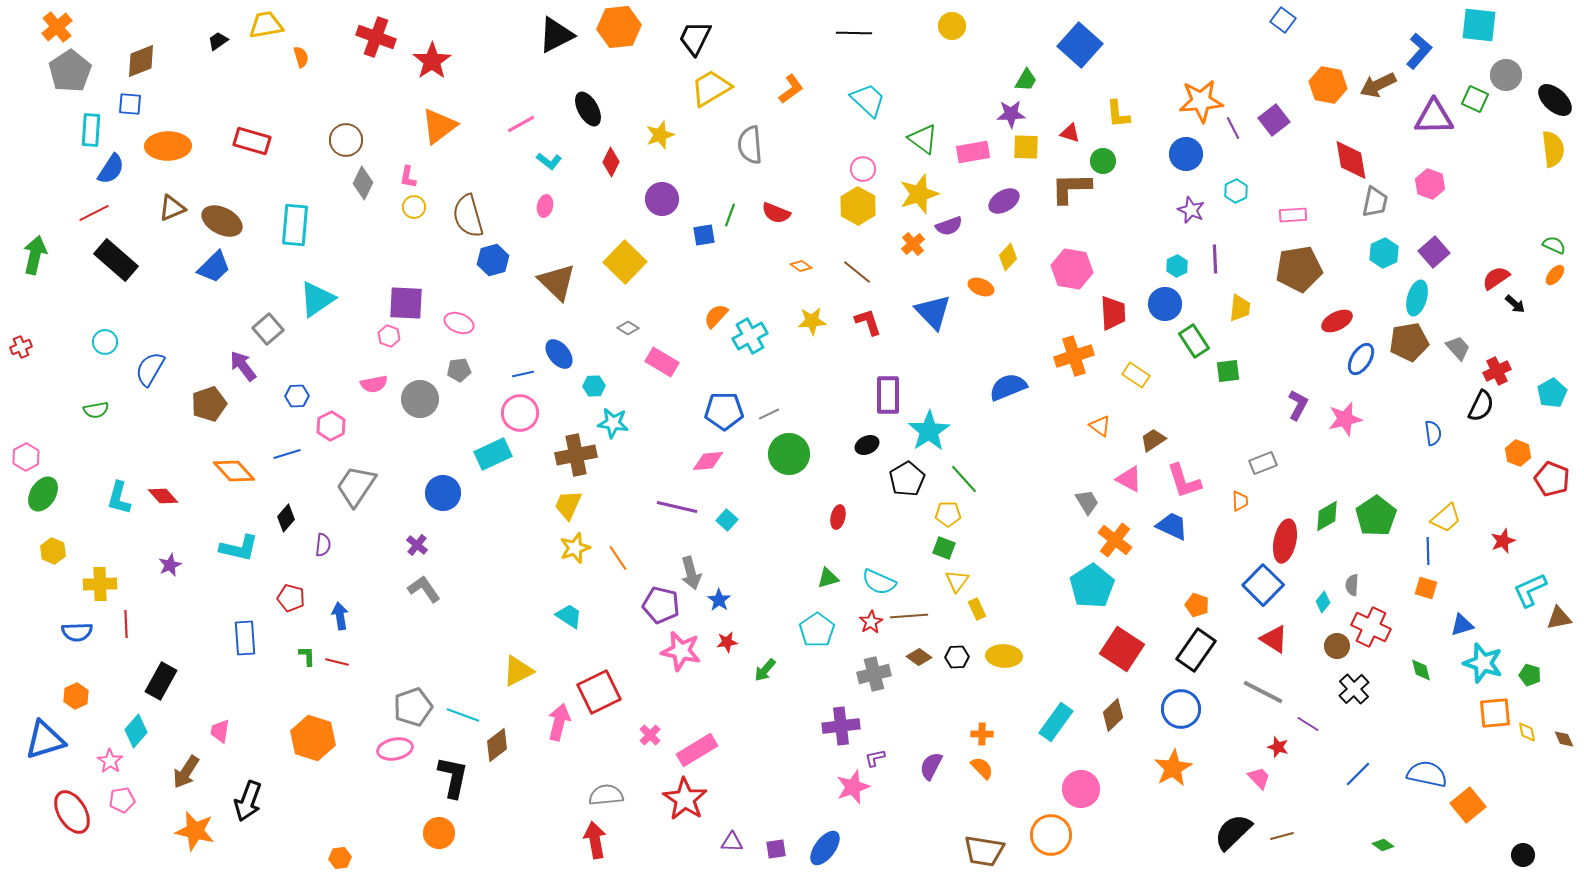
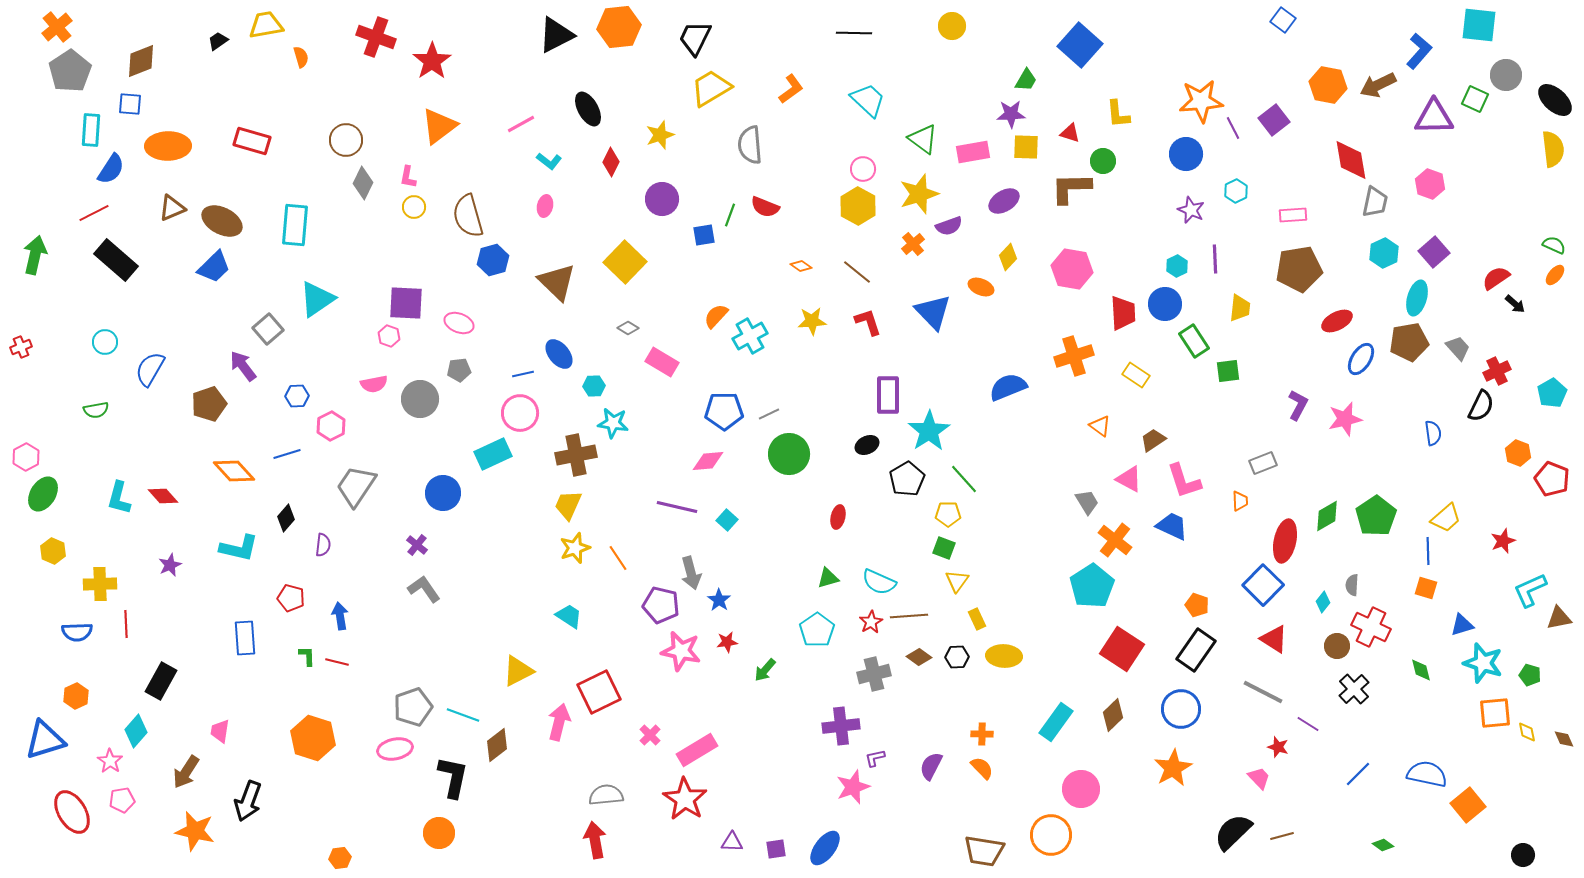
red semicircle at (776, 213): moved 11 px left, 6 px up
red trapezoid at (1113, 313): moved 10 px right
yellow rectangle at (977, 609): moved 10 px down
